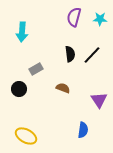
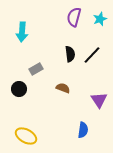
cyan star: rotated 24 degrees counterclockwise
